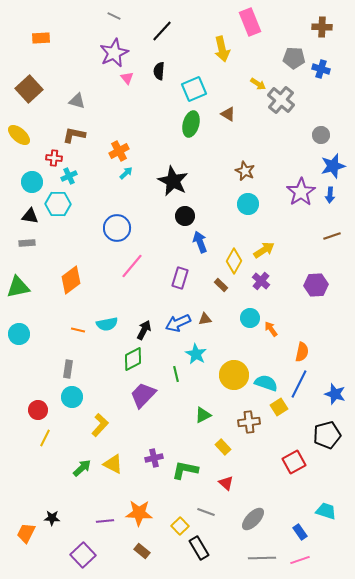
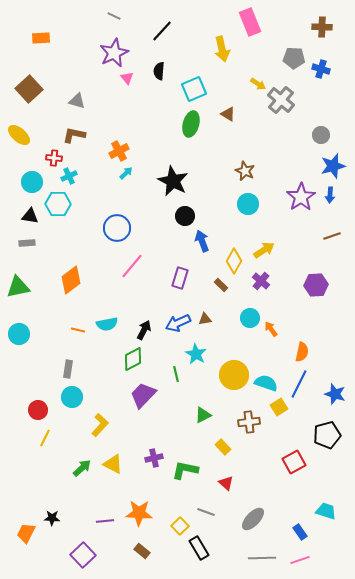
purple star at (301, 192): moved 5 px down
blue arrow at (200, 242): moved 2 px right, 1 px up
